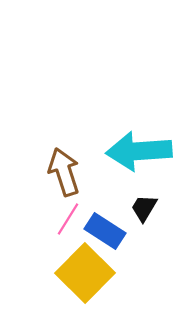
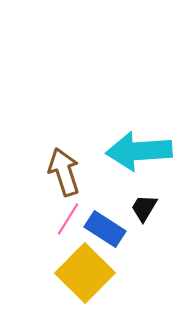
blue rectangle: moved 2 px up
